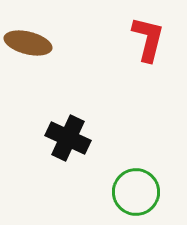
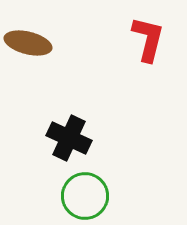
black cross: moved 1 px right
green circle: moved 51 px left, 4 px down
